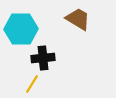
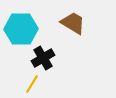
brown trapezoid: moved 5 px left, 4 px down
black cross: rotated 25 degrees counterclockwise
